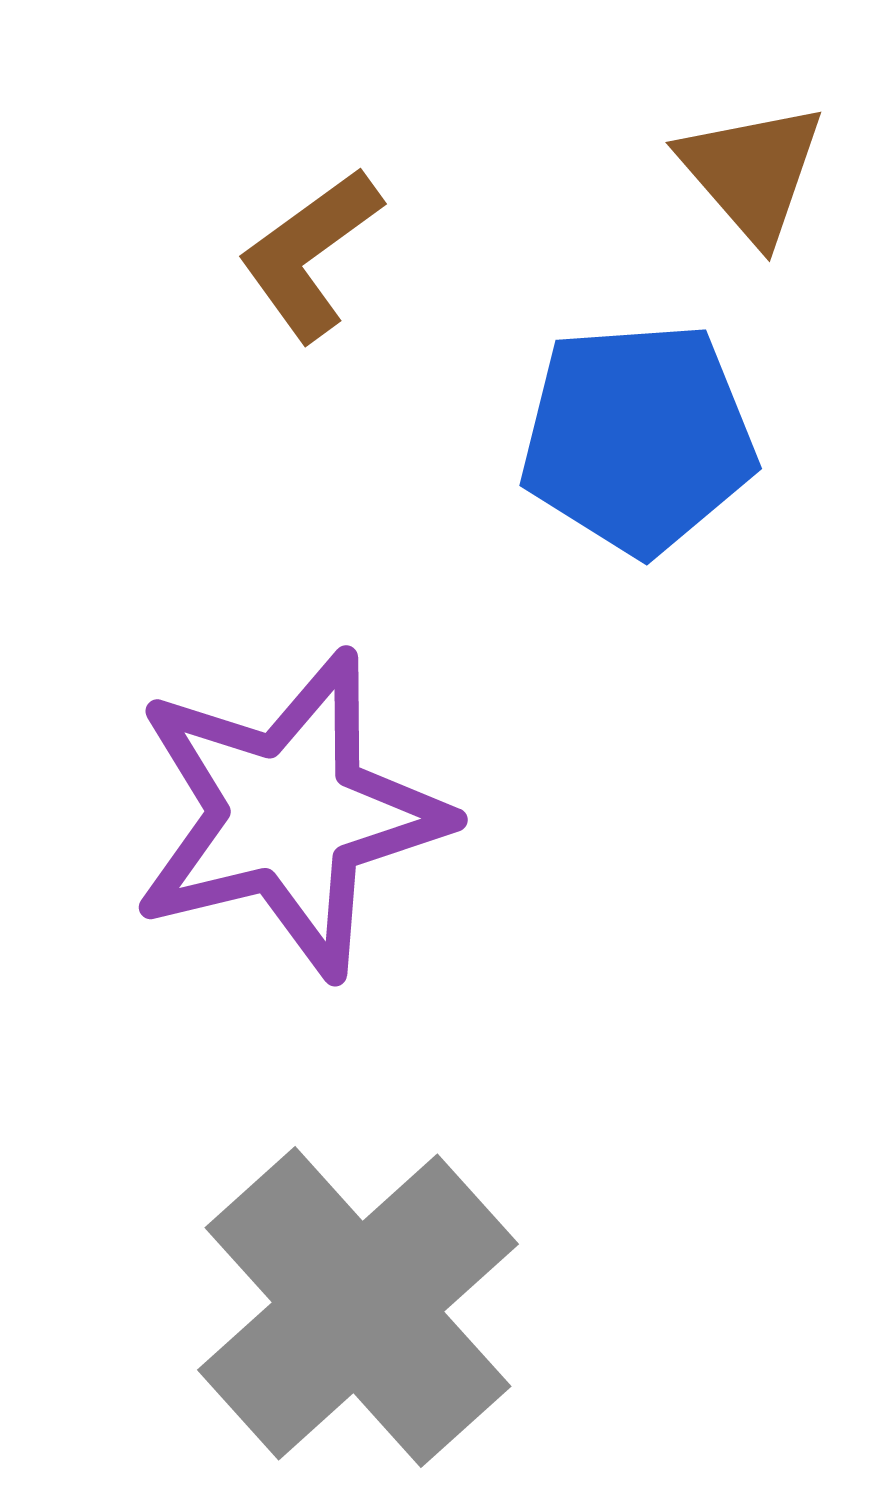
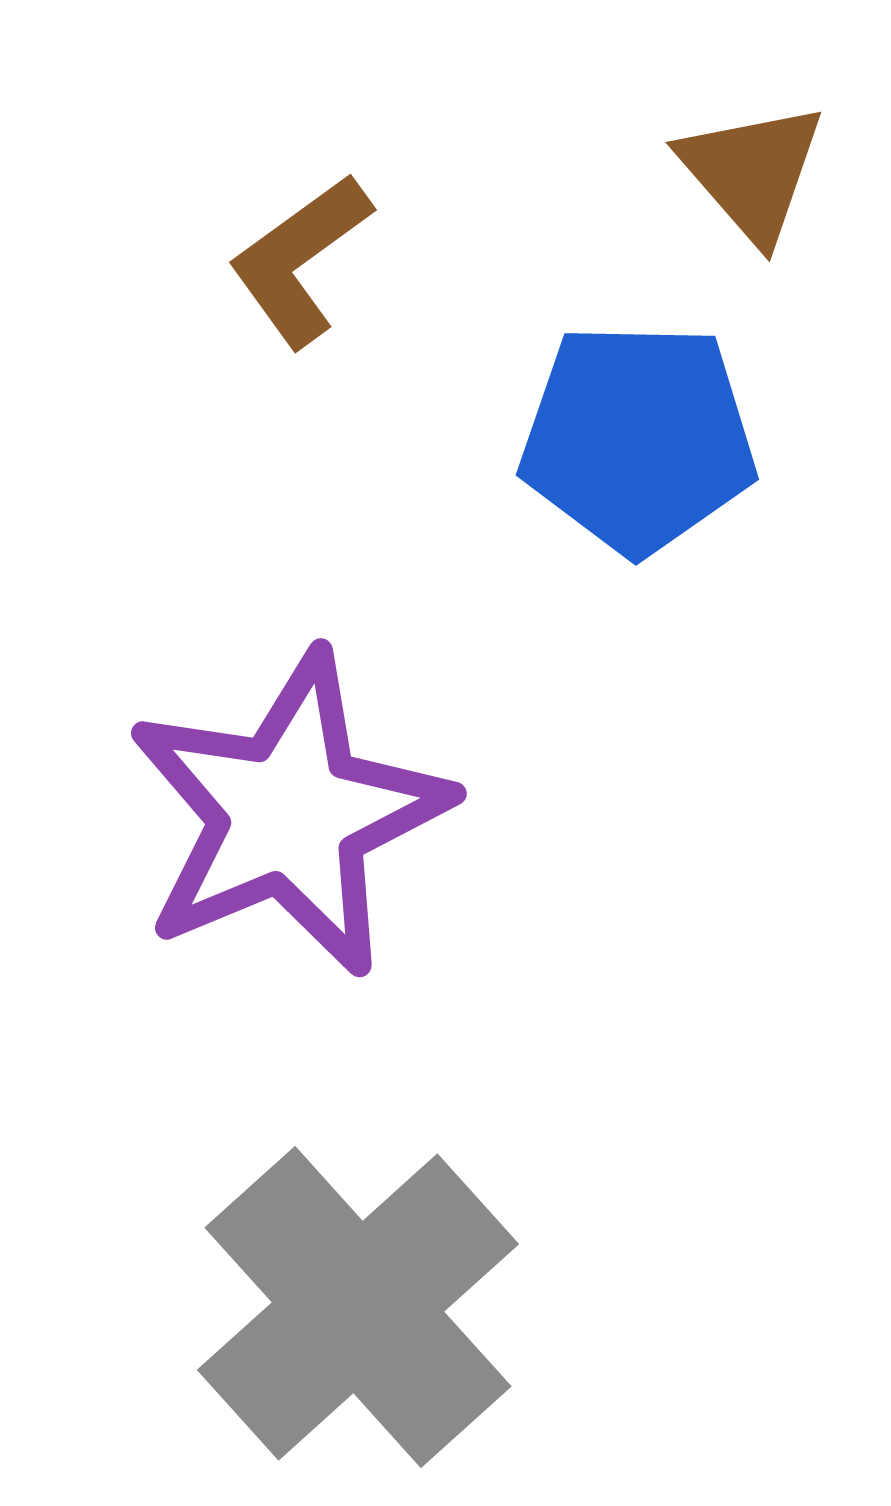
brown L-shape: moved 10 px left, 6 px down
blue pentagon: rotated 5 degrees clockwise
purple star: rotated 9 degrees counterclockwise
